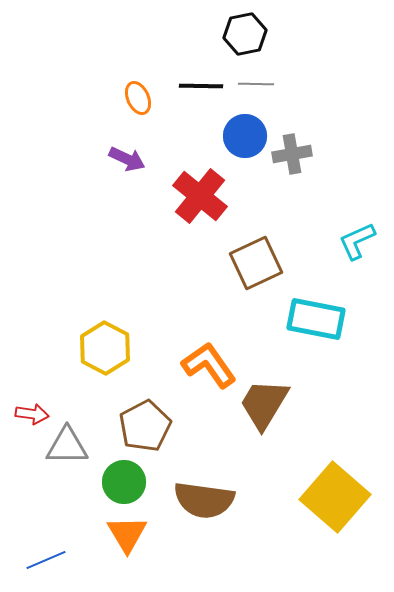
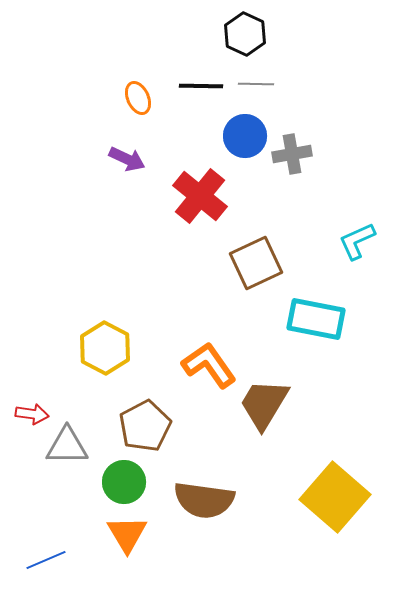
black hexagon: rotated 24 degrees counterclockwise
